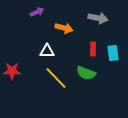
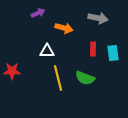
purple arrow: moved 1 px right, 1 px down
green semicircle: moved 1 px left, 5 px down
yellow line: moved 2 px right; rotated 30 degrees clockwise
